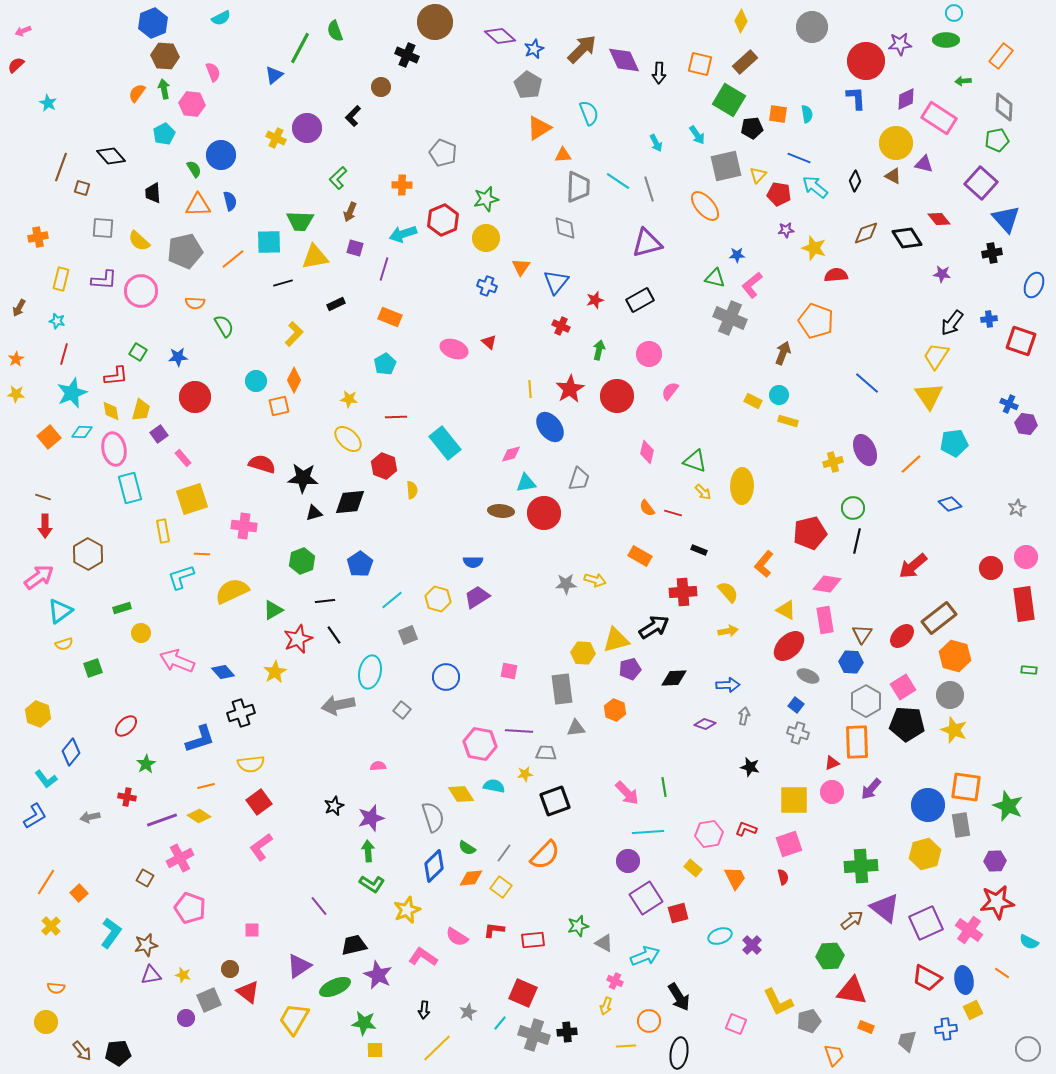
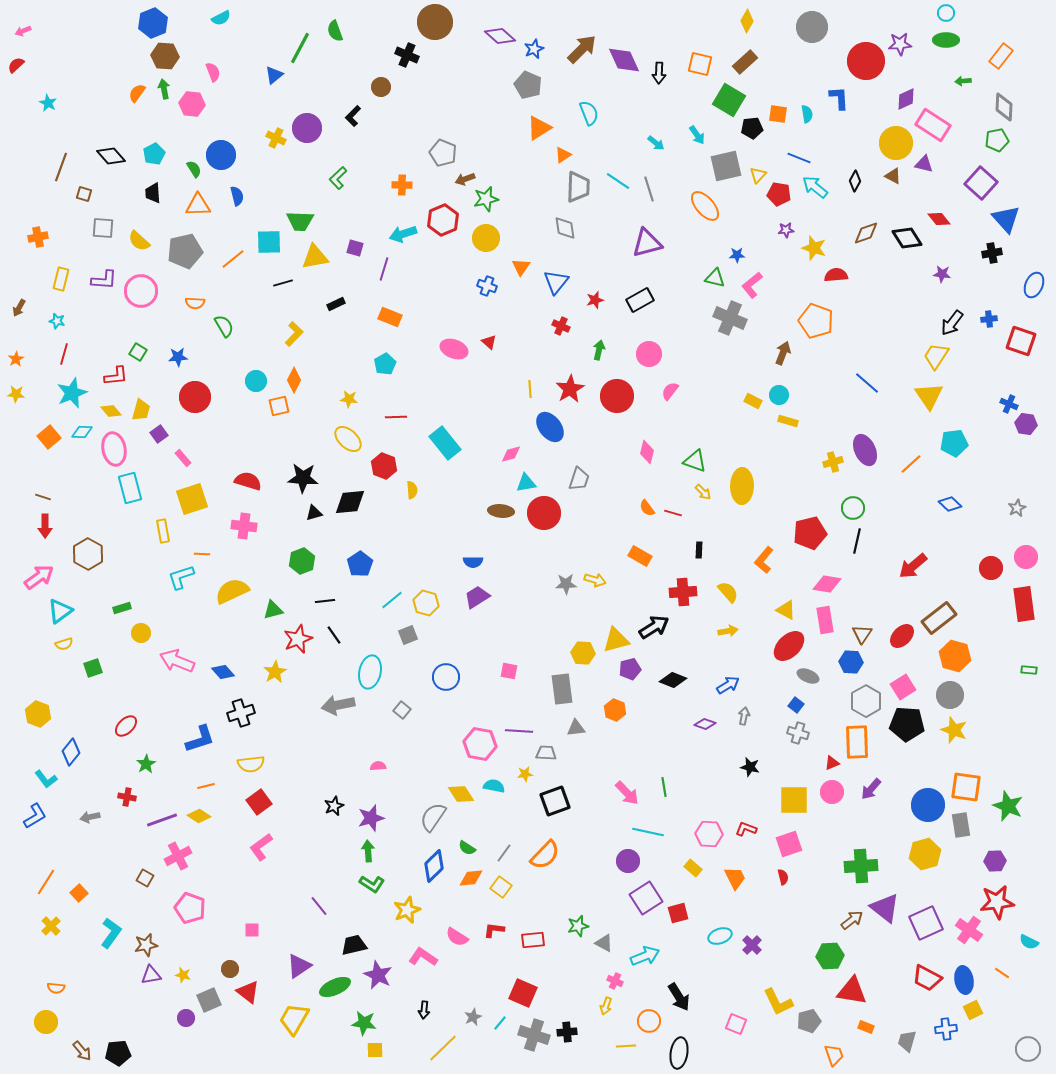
cyan circle at (954, 13): moved 8 px left
yellow diamond at (741, 21): moved 6 px right
gray pentagon at (528, 85): rotated 8 degrees counterclockwise
blue L-shape at (856, 98): moved 17 px left
pink rectangle at (939, 118): moved 6 px left, 7 px down
cyan pentagon at (164, 134): moved 10 px left, 20 px down
cyan arrow at (656, 143): rotated 24 degrees counterclockwise
orange triangle at (563, 155): rotated 30 degrees counterclockwise
brown square at (82, 188): moved 2 px right, 6 px down
blue semicircle at (230, 201): moved 7 px right, 5 px up
brown arrow at (350, 212): moved 115 px right, 33 px up; rotated 48 degrees clockwise
yellow diamond at (111, 411): rotated 30 degrees counterclockwise
red semicircle at (262, 464): moved 14 px left, 17 px down
black rectangle at (699, 550): rotated 70 degrees clockwise
orange L-shape at (764, 564): moved 4 px up
yellow hexagon at (438, 599): moved 12 px left, 4 px down
green triangle at (273, 610): rotated 15 degrees clockwise
black diamond at (674, 678): moved 1 px left, 2 px down; rotated 24 degrees clockwise
blue arrow at (728, 685): rotated 30 degrees counterclockwise
gray semicircle at (433, 817): rotated 128 degrees counterclockwise
cyan line at (648, 832): rotated 16 degrees clockwise
pink hexagon at (709, 834): rotated 12 degrees clockwise
pink cross at (180, 858): moved 2 px left, 2 px up
gray star at (468, 1012): moved 5 px right, 5 px down
yellow line at (437, 1048): moved 6 px right
